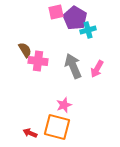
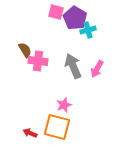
pink square: rotated 28 degrees clockwise
